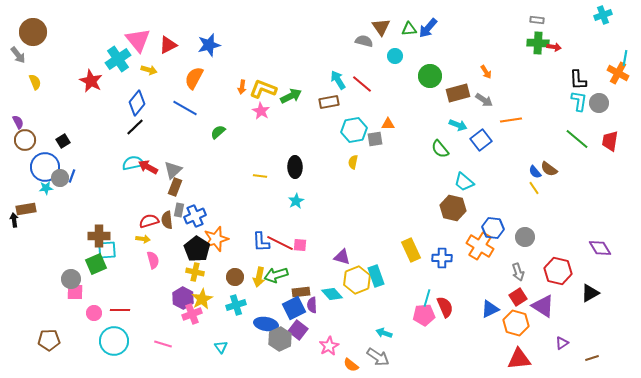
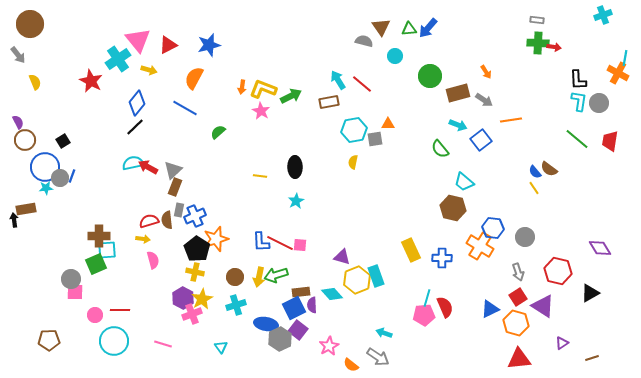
brown circle at (33, 32): moved 3 px left, 8 px up
pink circle at (94, 313): moved 1 px right, 2 px down
